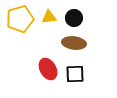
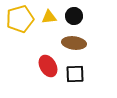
black circle: moved 2 px up
red ellipse: moved 3 px up
